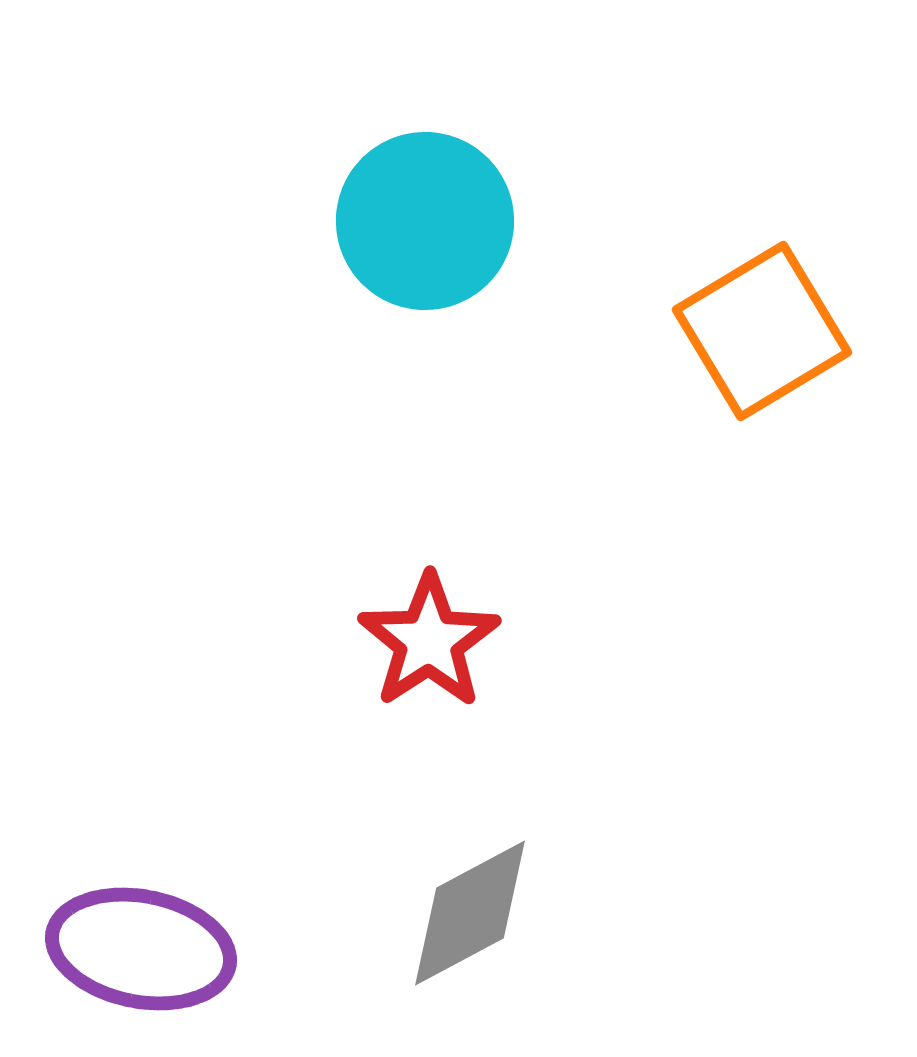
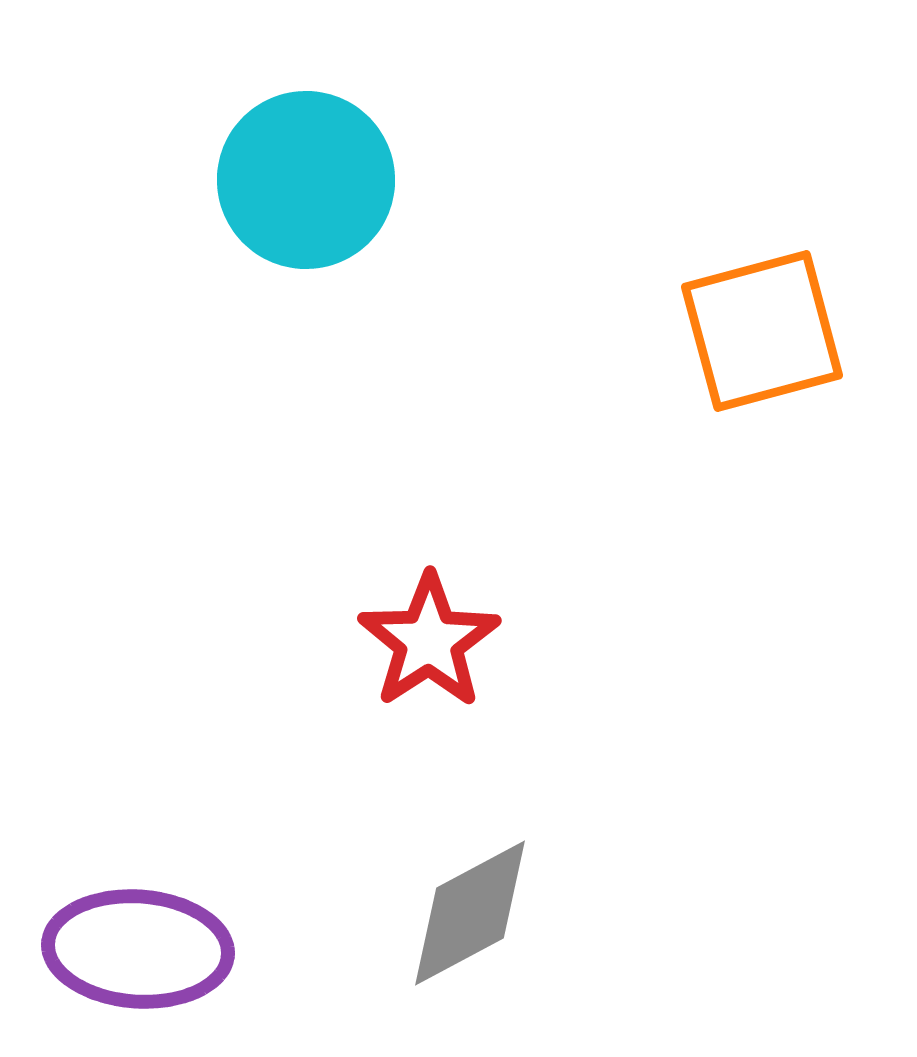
cyan circle: moved 119 px left, 41 px up
orange square: rotated 16 degrees clockwise
purple ellipse: moved 3 px left; rotated 7 degrees counterclockwise
